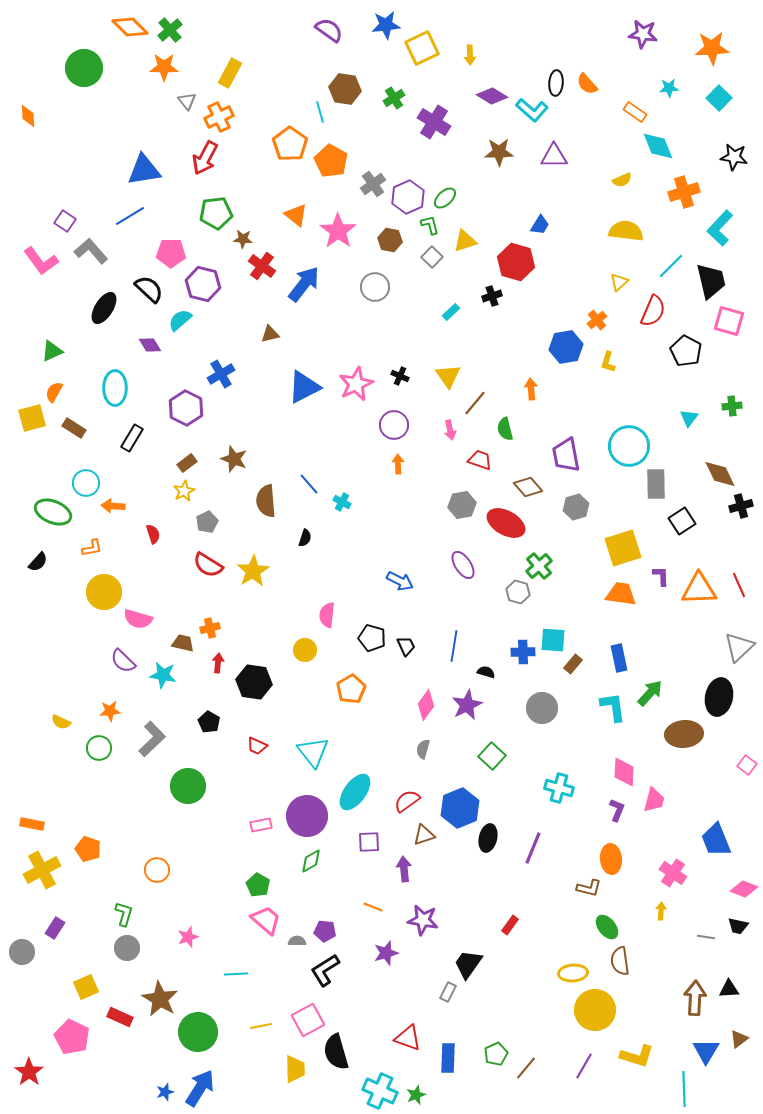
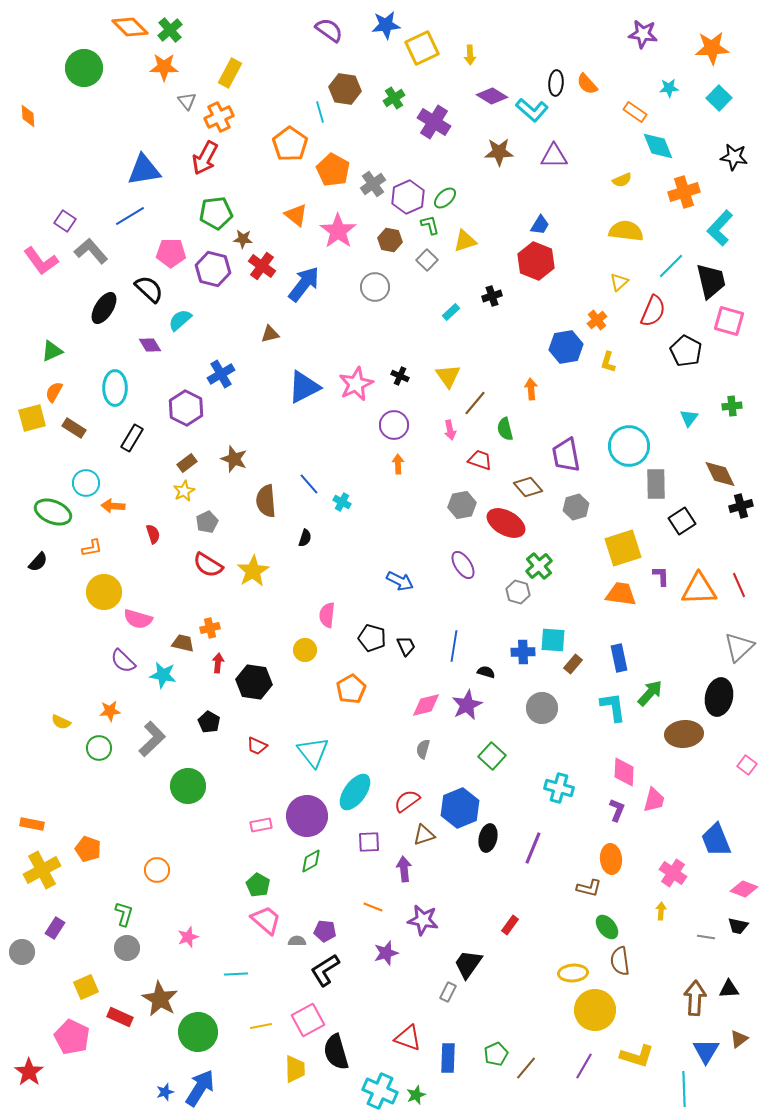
orange pentagon at (331, 161): moved 2 px right, 9 px down
gray square at (432, 257): moved 5 px left, 3 px down
red hexagon at (516, 262): moved 20 px right, 1 px up; rotated 6 degrees clockwise
purple hexagon at (203, 284): moved 10 px right, 15 px up
pink diamond at (426, 705): rotated 40 degrees clockwise
